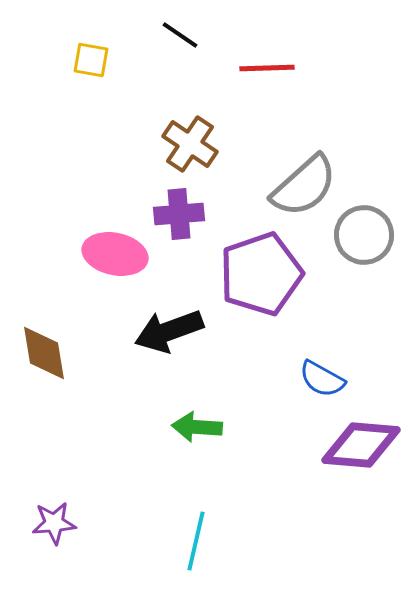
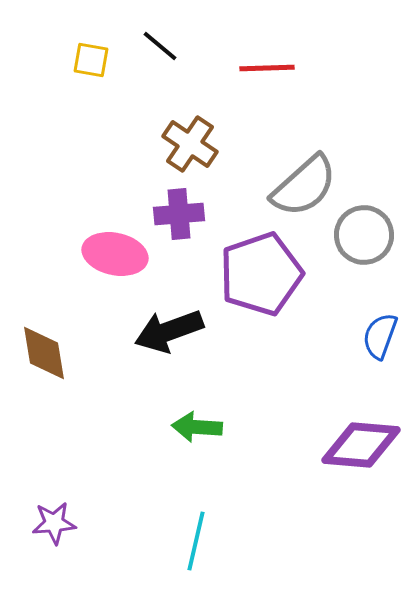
black line: moved 20 px left, 11 px down; rotated 6 degrees clockwise
blue semicircle: moved 58 px right, 43 px up; rotated 81 degrees clockwise
